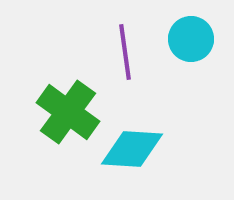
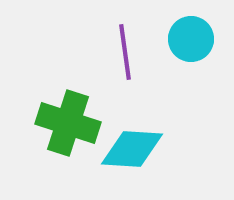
green cross: moved 11 px down; rotated 18 degrees counterclockwise
